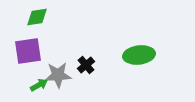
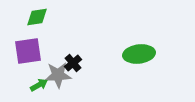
green ellipse: moved 1 px up
black cross: moved 13 px left, 2 px up
